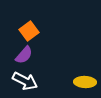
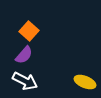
orange square: rotated 12 degrees counterclockwise
yellow ellipse: rotated 20 degrees clockwise
